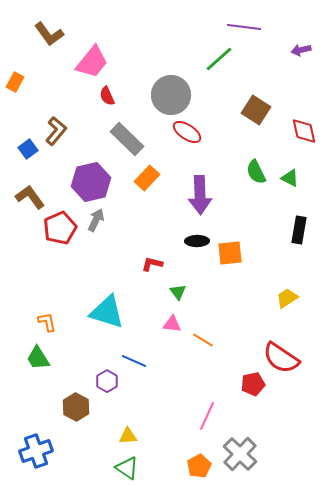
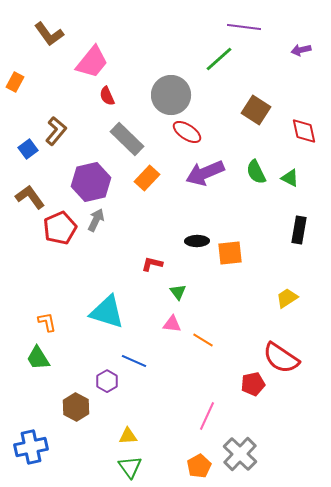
purple arrow at (200, 195): moved 5 px right, 22 px up; rotated 69 degrees clockwise
blue cross at (36, 451): moved 5 px left, 4 px up; rotated 8 degrees clockwise
green triangle at (127, 468): moved 3 px right, 1 px up; rotated 20 degrees clockwise
